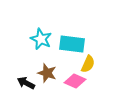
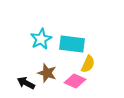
cyan star: rotated 20 degrees clockwise
